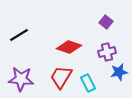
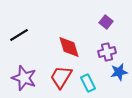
red diamond: rotated 55 degrees clockwise
purple star: moved 3 px right, 1 px up; rotated 15 degrees clockwise
